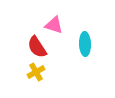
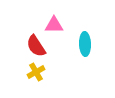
pink triangle: rotated 18 degrees counterclockwise
red semicircle: moved 1 px left, 1 px up
